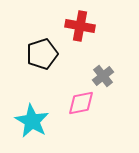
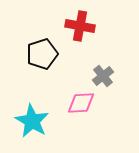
pink diamond: rotated 8 degrees clockwise
